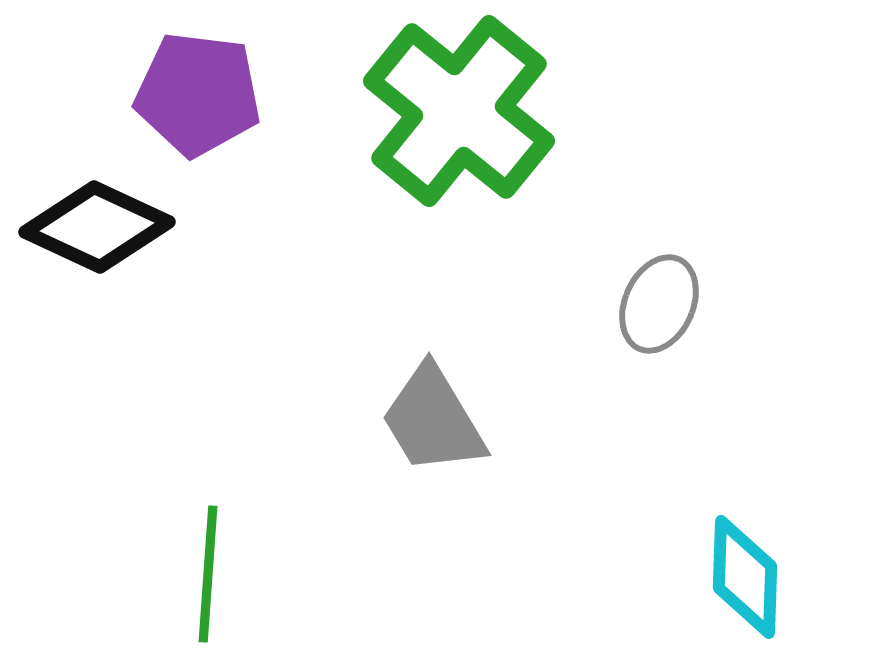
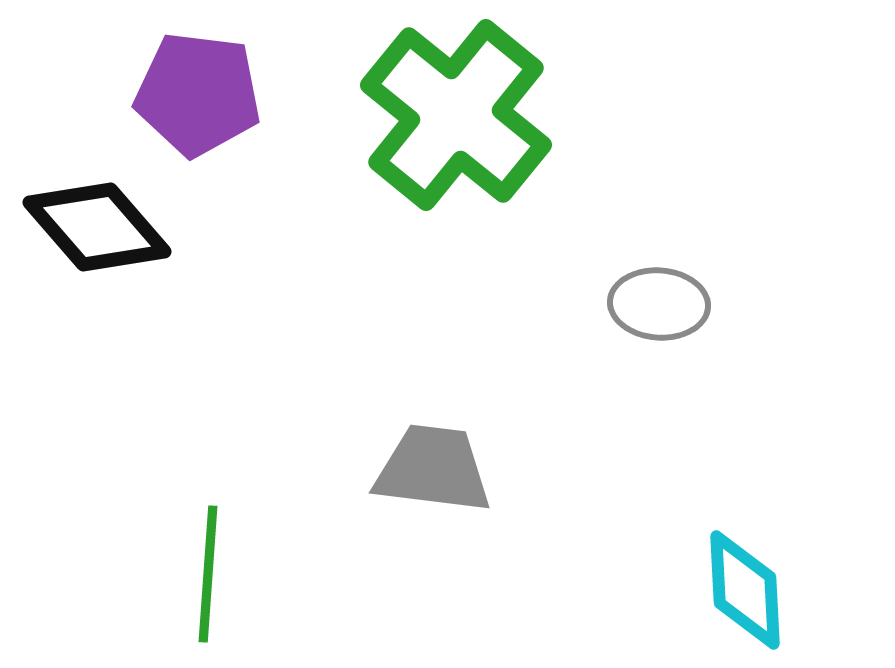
green cross: moved 3 px left, 4 px down
black diamond: rotated 24 degrees clockwise
gray ellipse: rotated 70 degrees clockwise
gray trapezoid: moved 49 px down; rotated 128 degrees clockwise
cyan diamond: moved 13 px down; rotated 5 degrees counterclockwise
